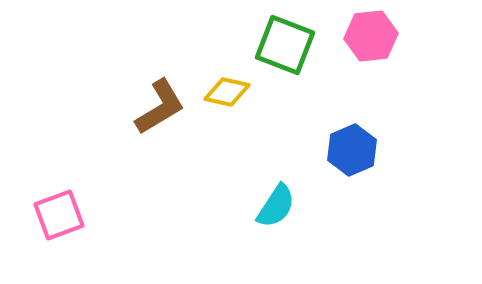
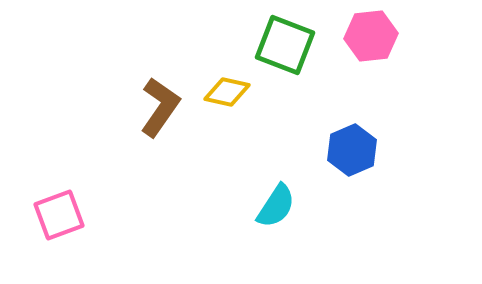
brown L-shape: rotated 24 degrees counterclockwise
